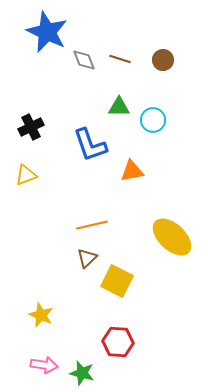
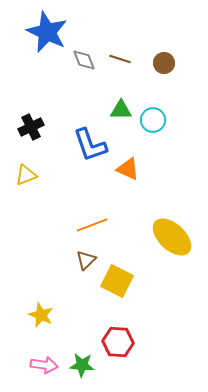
brown circle: moved 1 px right, 3 px down
green triangle: moved 2 px right, 3 px down
orange triangle: moved 4 px left, 2 px up; rotated 35 degrees clockwise
orange line: rotated 8 degrees counterclockwise
brown triangle: moved 1 px left, 2 px down
green star: moved 8 px up; rotated 10 degrees counterclockwise
